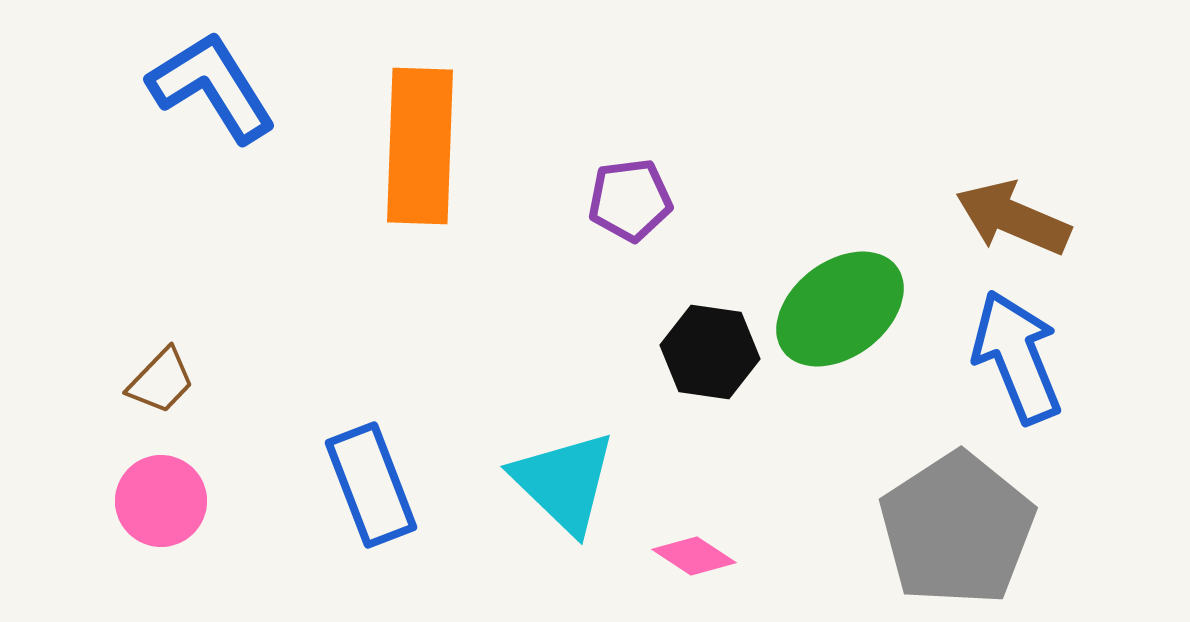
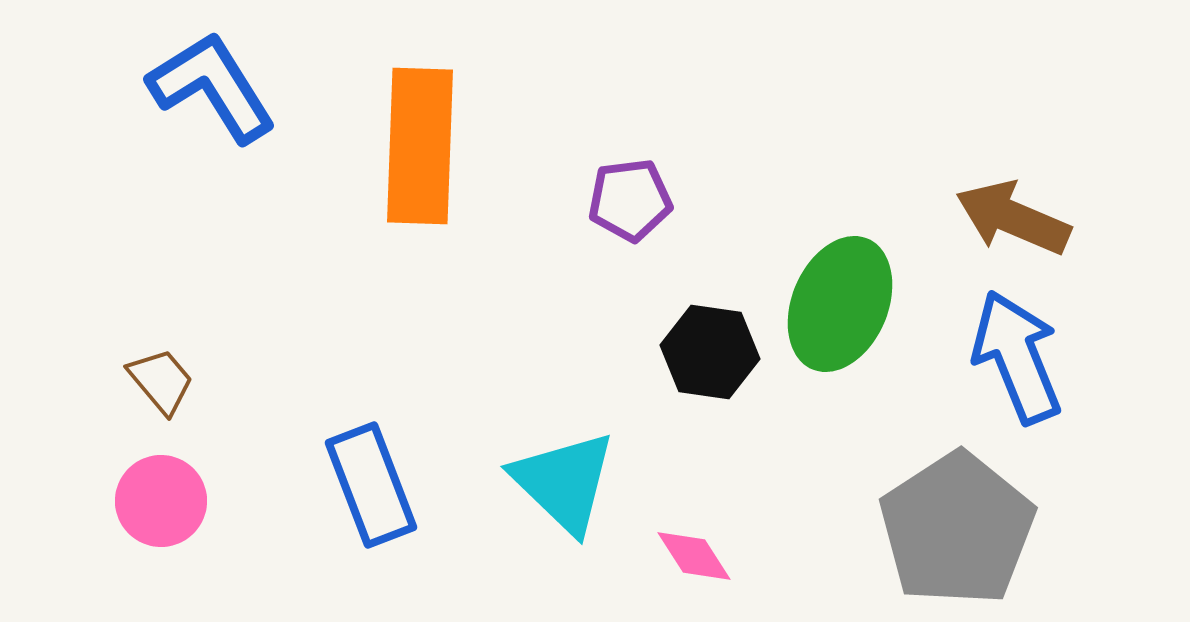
green ellipse: moved 5 px up; rotated 30 degrees counterclockwise
brown trapezoid: rotated 84 degrees counterclockwise
pink diamond: rotated 24 degrees clockwise
